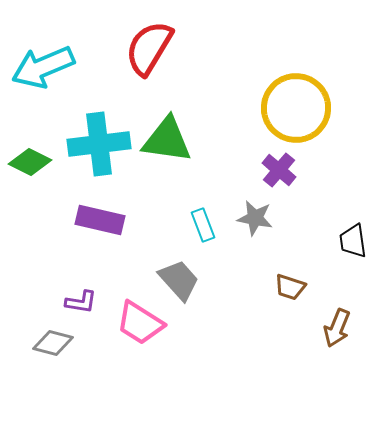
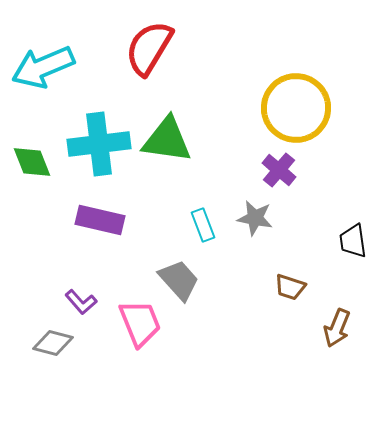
green diamond: moved 2 px right; rotated 42 degrees clockwise
purple L-shape: rotated 40 degrees clockwise
pink trapezoid: rotated 144 degrees counterclockwise
